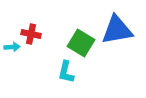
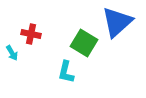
blue triangle: moved 8 px up; rotated 32 degrees counterclockwise
green square: moved 3 px right
cyan arrow: moved 6 px down; rotated 63 degrees clockwise
